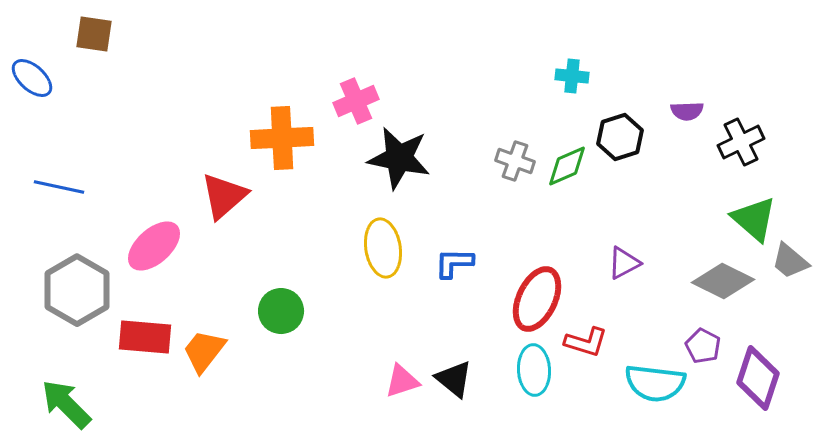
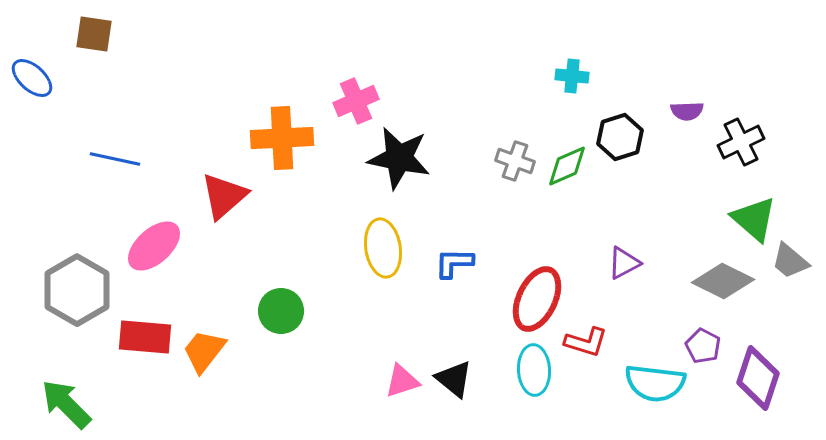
blue line: moved 56 px right, 28 px up
